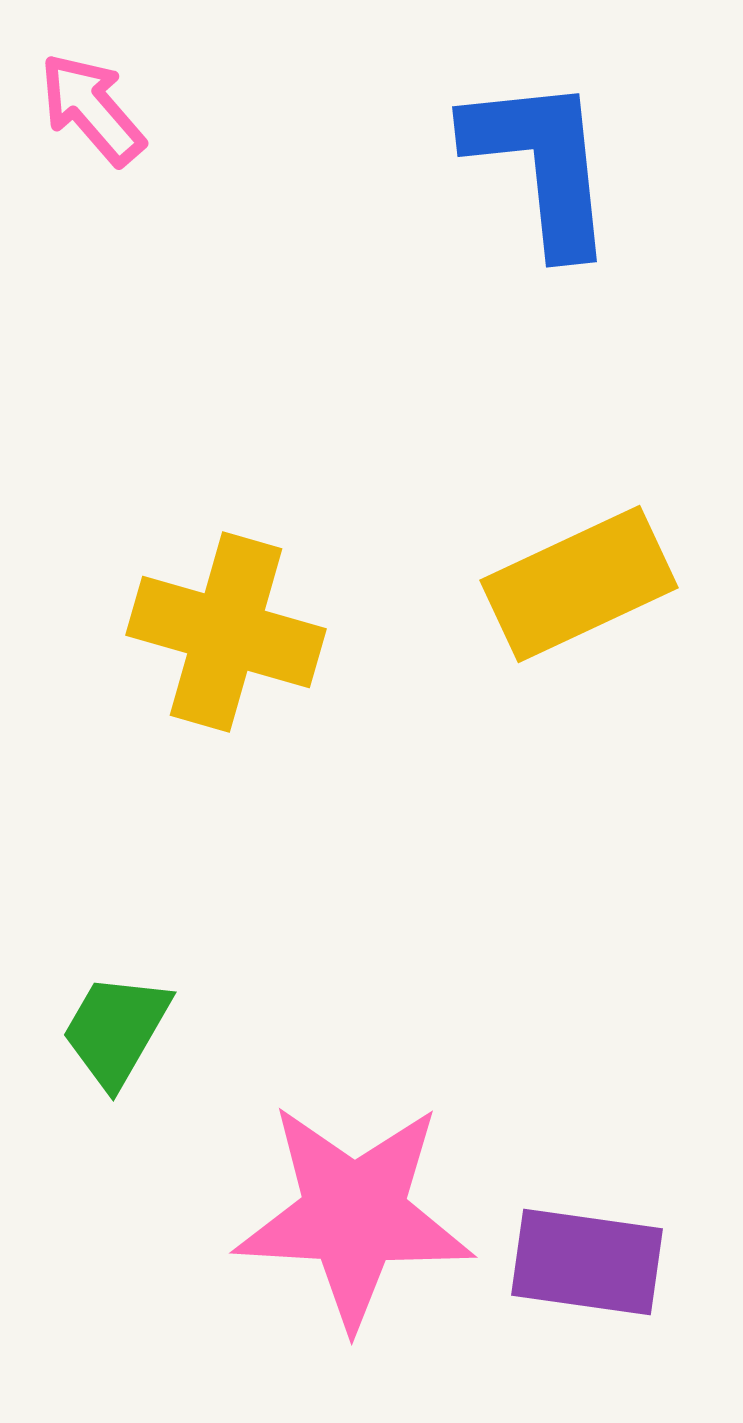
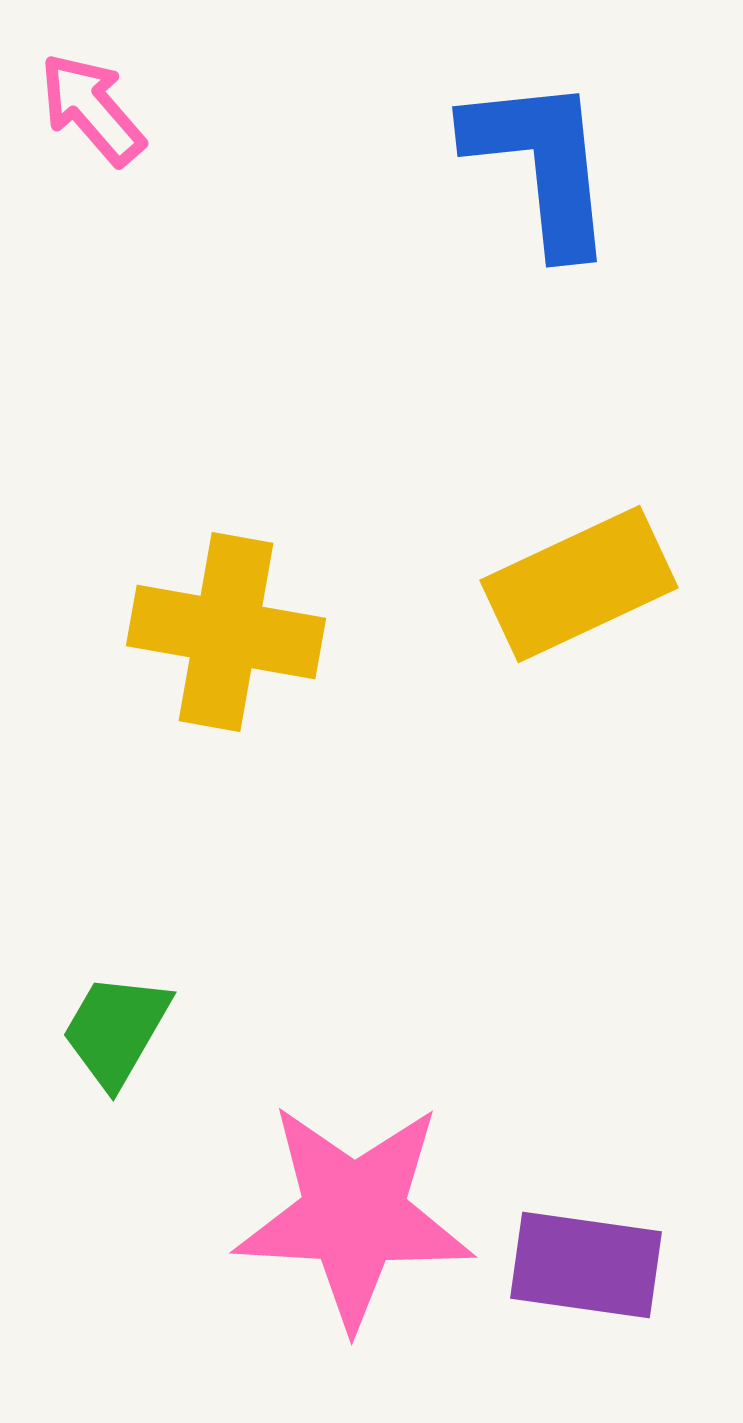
yellow cross: rotated 6 degrees counterclockwise
purple rectangle: moved 1 px left, 3 px down
